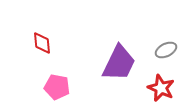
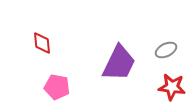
red star: moved 11 px right, 1 px up; rotated 16 degrees counterclockwise
